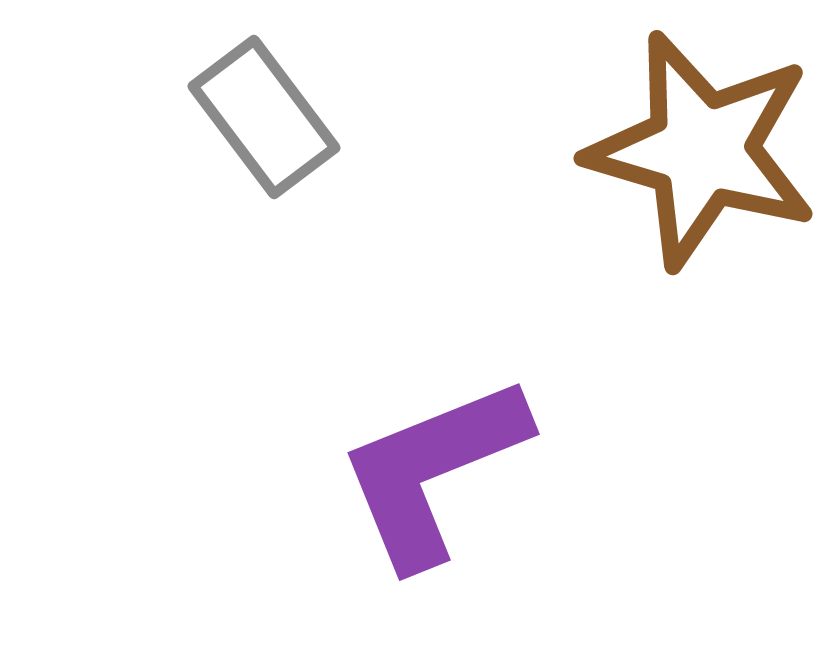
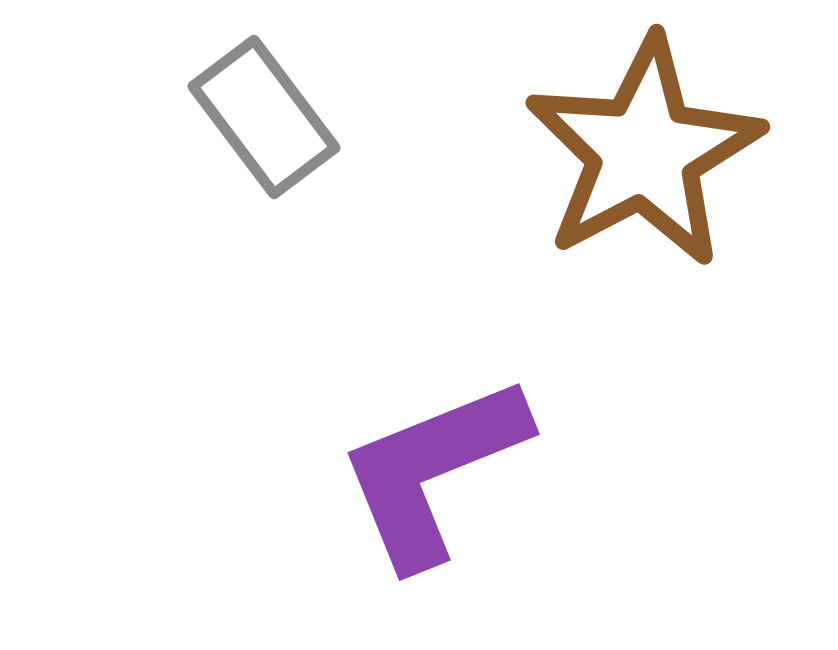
brown star: moved 58 px left, 2 px down; rotated 28 degrees clockwise
